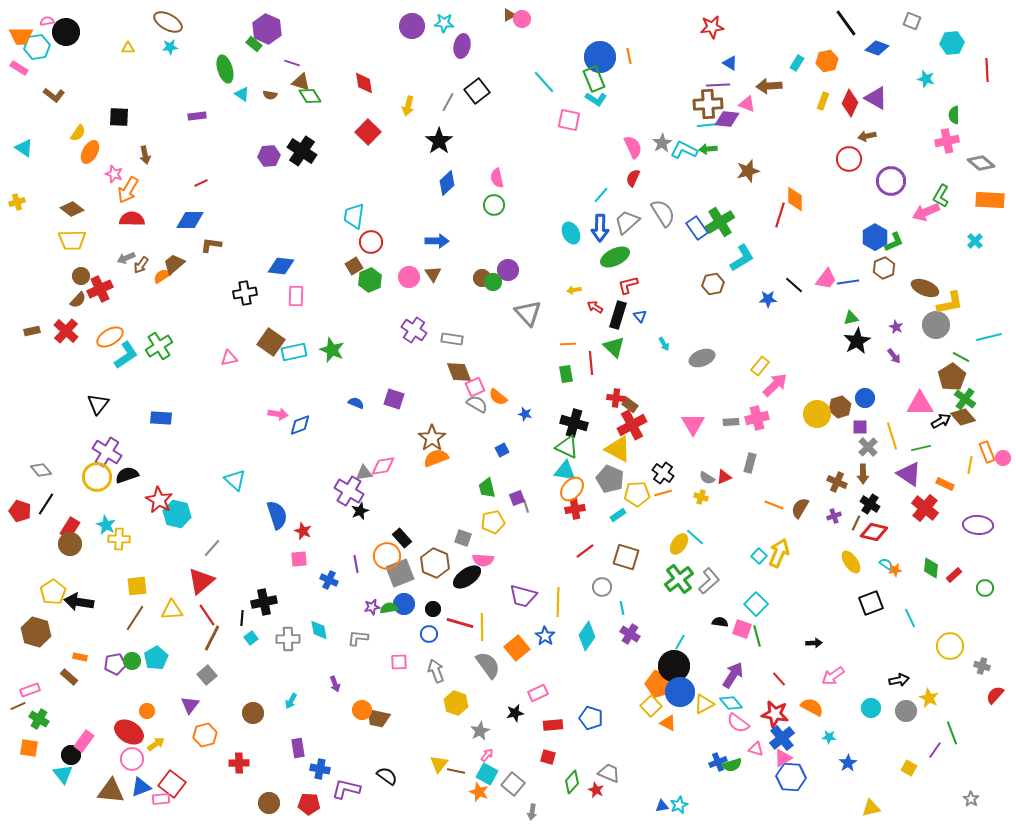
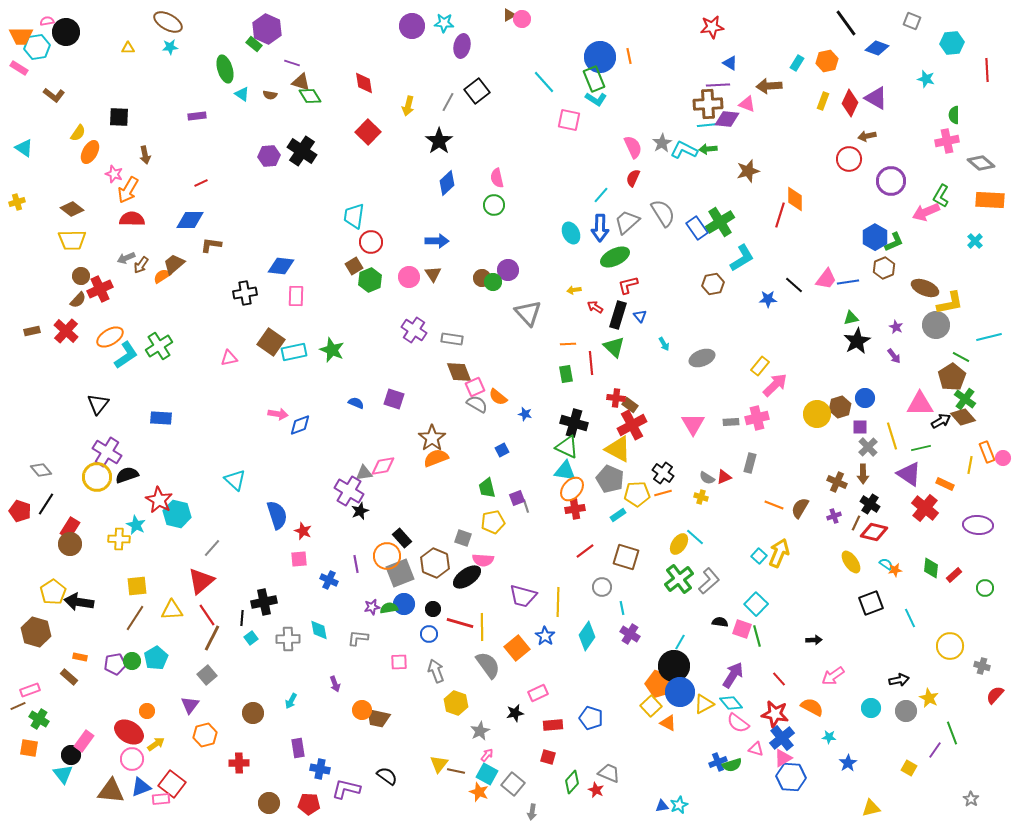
cyan star at (106, 525): moved 30 px right
black arrow at (814, 643): moved 3 px up
